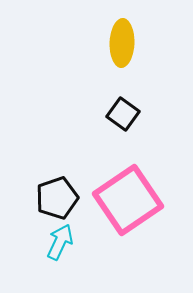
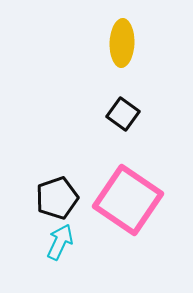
pink square: rotated 22 degrees counterclockwise
